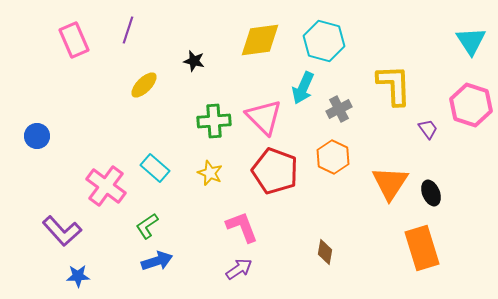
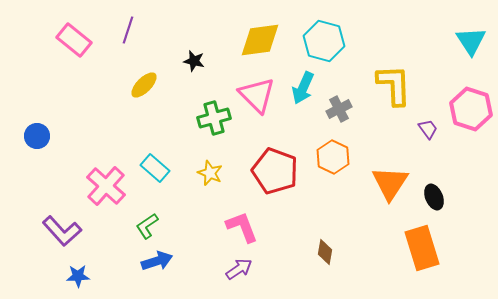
pink rectangle: rotated 28 degrees counterclockwise
pink hexagon: moved 4 px down
pink triangle: moved 7 px left, 22 px up
green cross: moved 3 px up; rotated 12 degrees counterclockwise
pink cross: rotated 6 degrees clockwise
black ellipse: moved 3 px right, 4 px down
